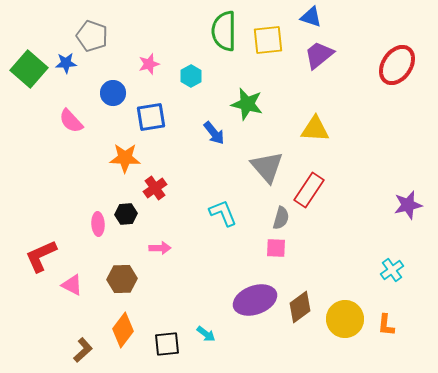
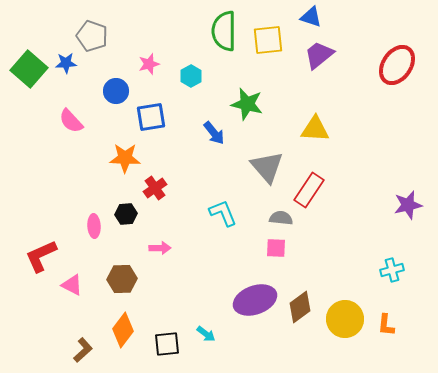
blue circle: moved 3 px right, 2 px up
gray semicircle: rotated 100 degrees counterclockwise
pink ellipse: moved 4 px left, 2 px down
cyan cross: rotated 20 degrees clockwise
